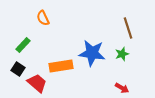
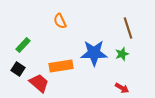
orange semicircle: moved 17 px right, 3 px down
blue star: moved 2 px right; rotated 8 degrees counterclockwise
red trapezoid: moved 2 px right
